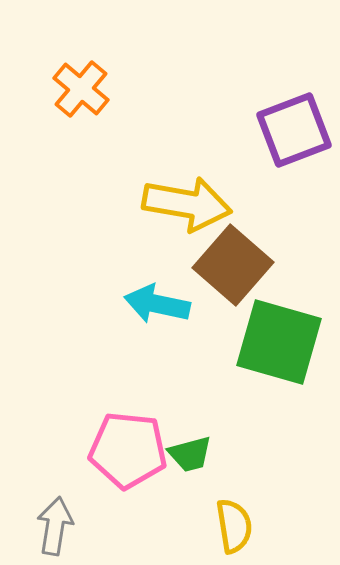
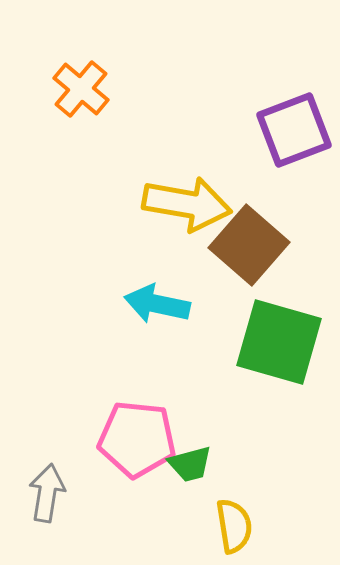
brown square: moved 16 px right, 20 px up
pink pentagon: moved 9 px right, 11 px up
green trapezoid: moved 10 px down
gray arrow: moved 8 px left, 33 px up
